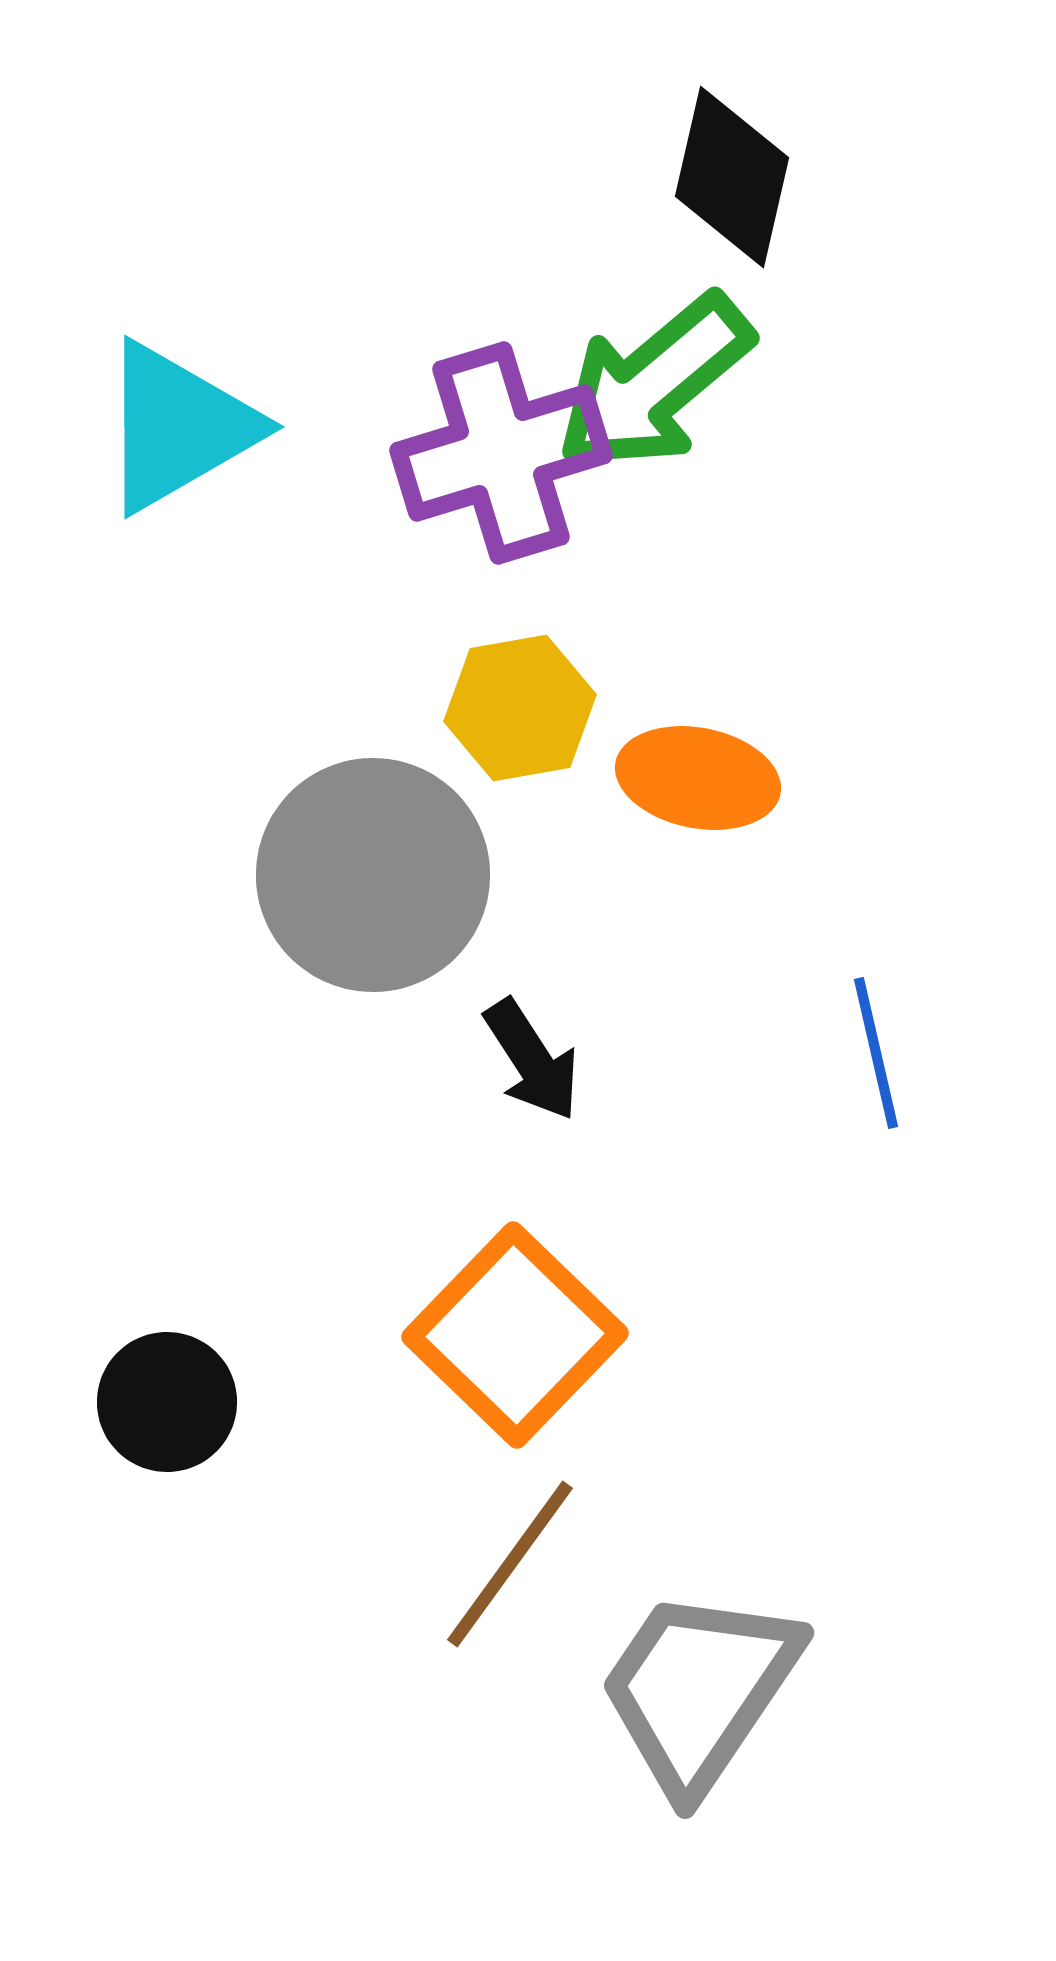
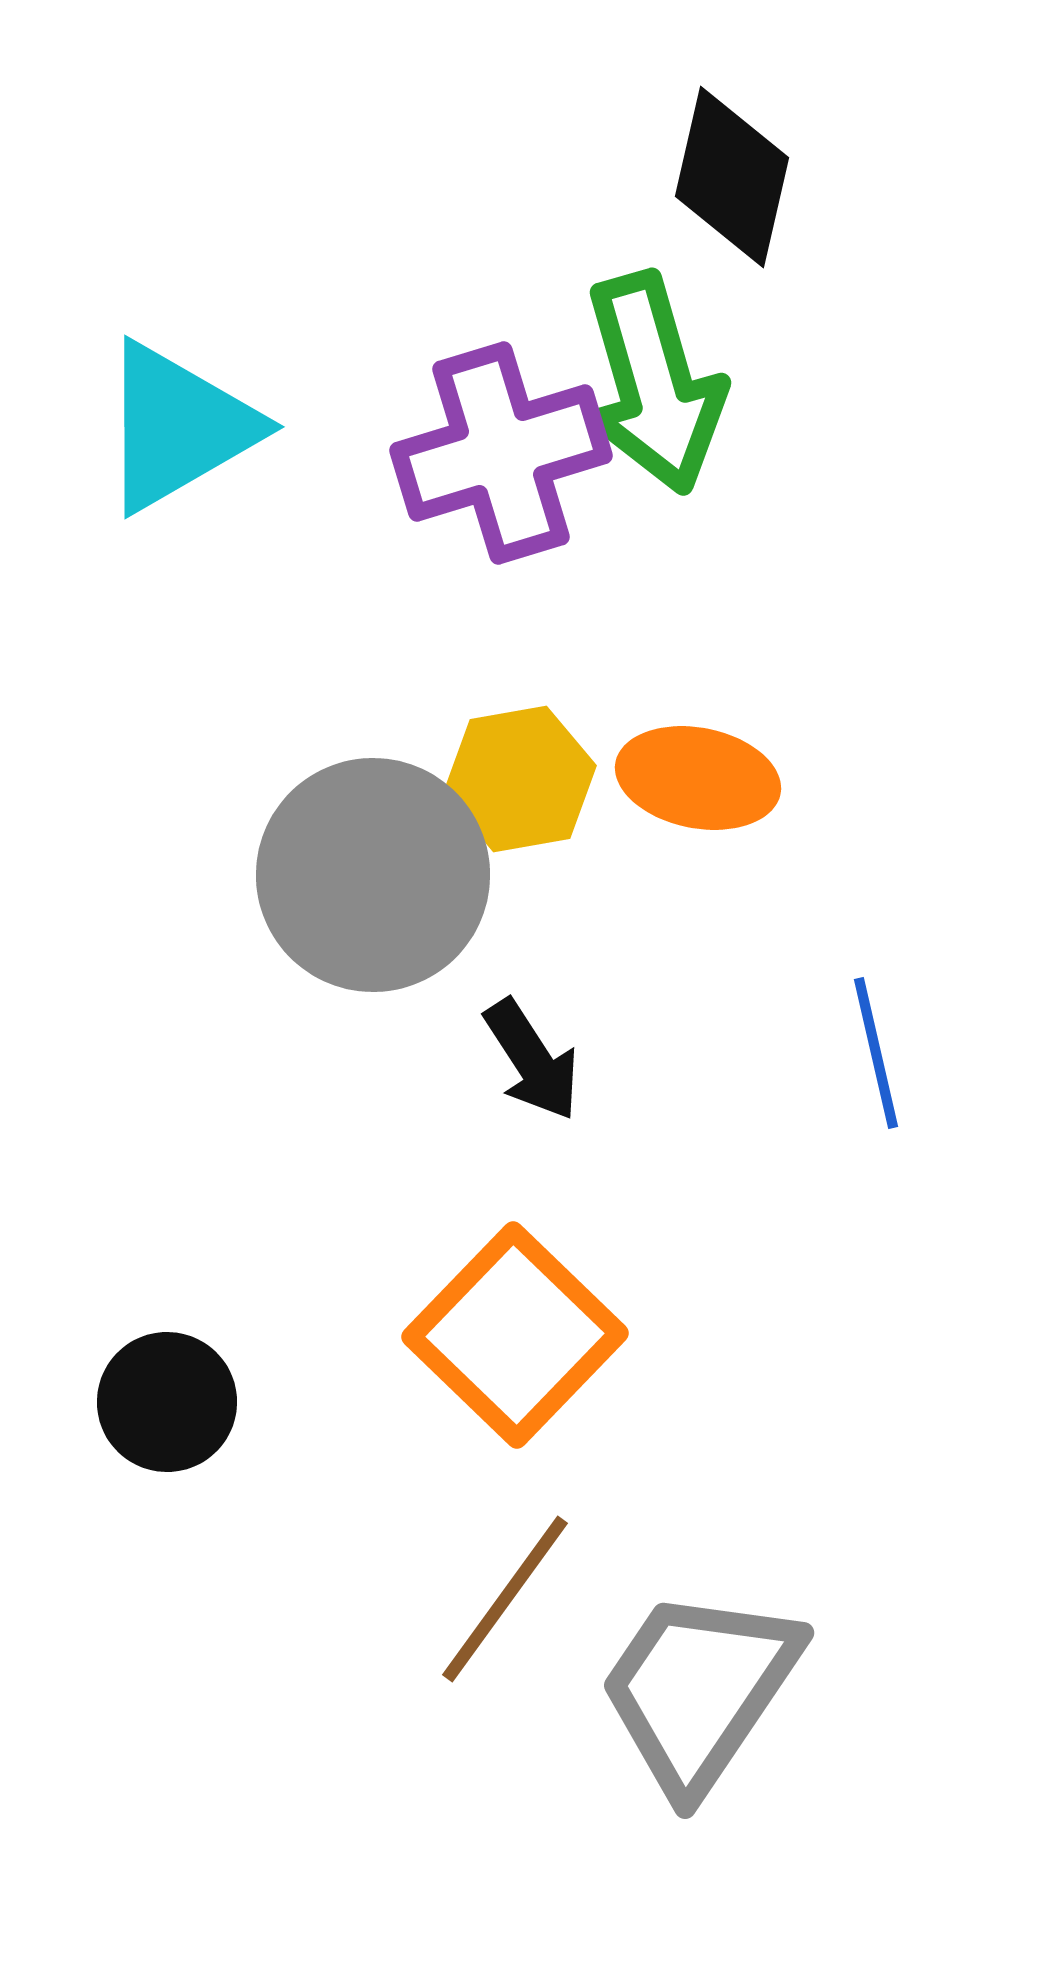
green arrow: rotated 66 degrees counterclockwise
yellow hexagon: moved 71 px down
brown line: moved 5 px left, 35 px down
